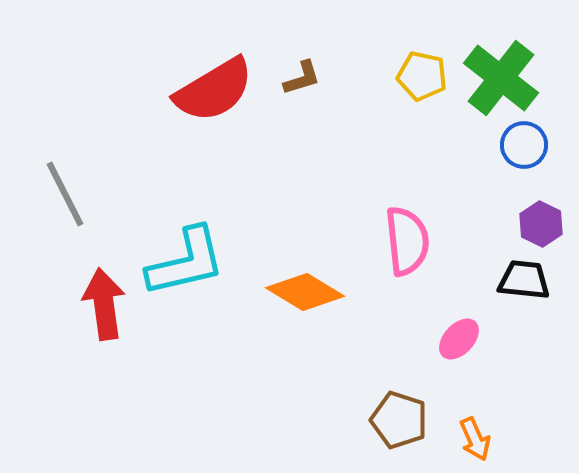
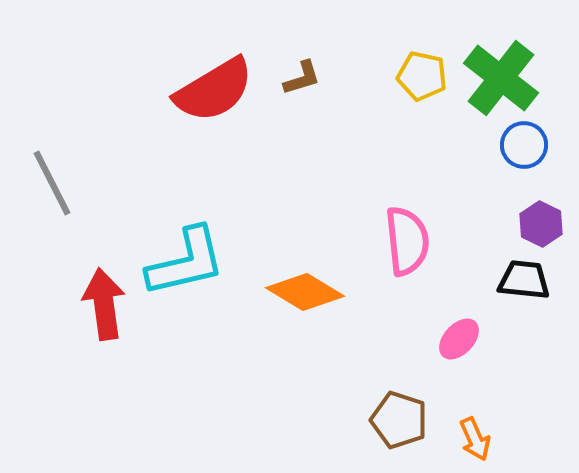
gray line: moved 13 px left, 11 px up
